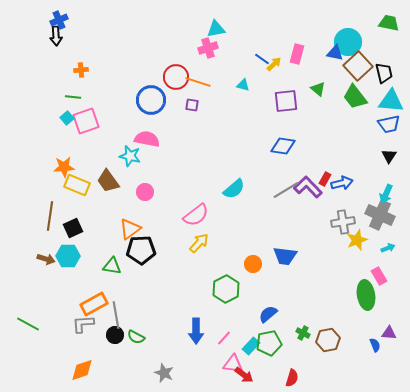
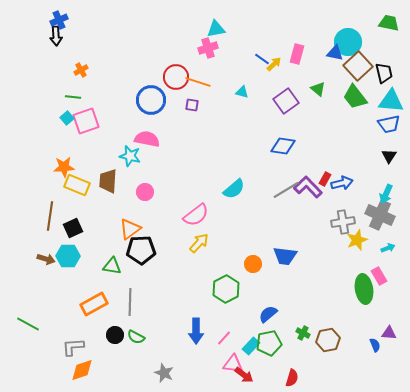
orange cross at (81, 70): rotated 24 degrees counterclockwise
cyan triangle at (243, 85): moved 1 px left, 7 px down
purple square at (286, 101): rotated 30 degrees counterclockwise
brown trapezoid at (108, 181): rotated 40 degrees clockwise
green ellipse at (366, 295): moved 2 px left, 6 px up
gray line at (116, 315): moved 14 px right, 13 px up; rotated 12 degrees clockwise
gray L-shape at (83, 324): moved 10 px left, 23 px down
